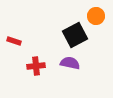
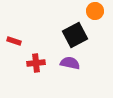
orange circle: moved 1 px left, 5 px up
red cross: moved 3 px up
